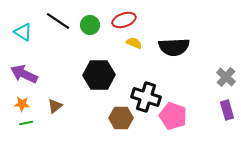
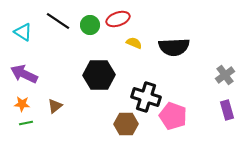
red ellipse: moved 6 px left, 1 px up
gray cross: moved 1 px left, 2 px up; rotated 12 degrees clockwise
brown hexagon: moved 5 px right, 6 px down
